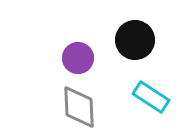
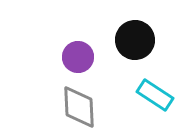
purple circle: moved 1 px up
cyan rectangle: moved 4 px right, 2 px up
